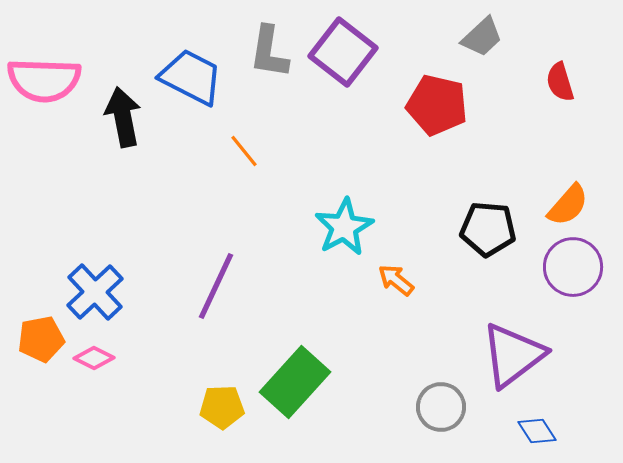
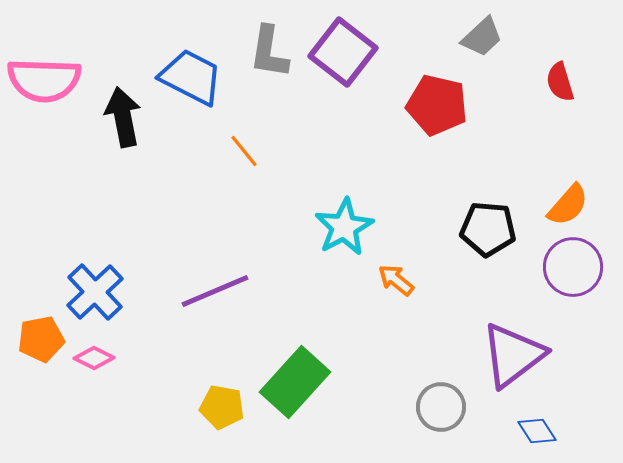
purple line: moved 1 px left, 5 px down; rotated 42 degrees clockwise
yellow pentagon: rotated 12 degrees clockwise
